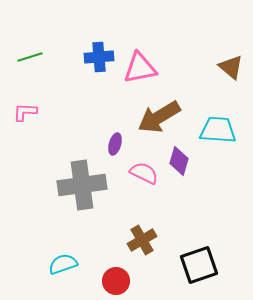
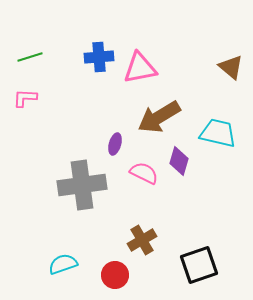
pink L-shape: moved 14 px up
cyan trapezoid: moved 3 px down; rotated 9 degrees clockwise
red circle: moved 1 px left, 6 px up
